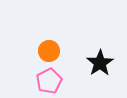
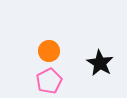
black star: rotated 8 degrees counterclockwise
